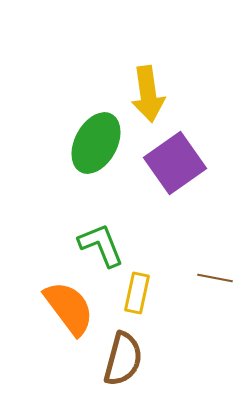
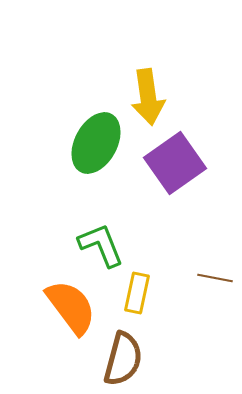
yellow arrow: moved 3 px down
orange semicircle: moved 2 px right, 1 px up
